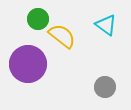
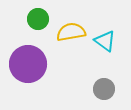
cyan triangle: moved 1 px left, 16 px down
yellow semicircle: moved 9 px right, 4 px up; rotated 48 degrees counterclockwise
gray circle: moved 1 px left, 2 px down
